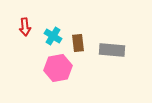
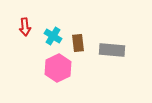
pink hexagon: rotated 16 degrees counterclockwise
